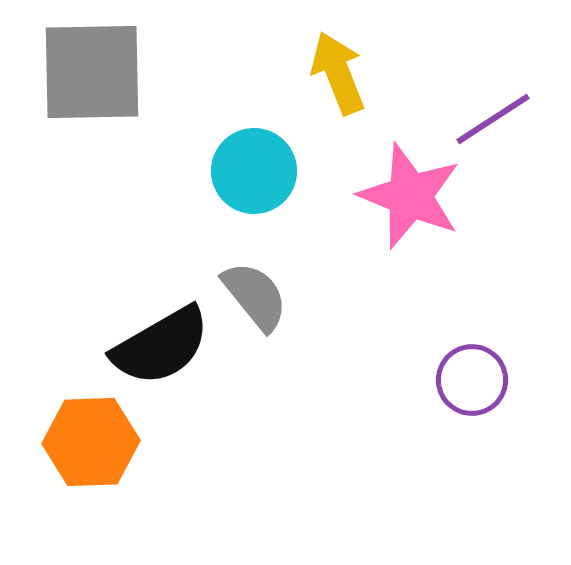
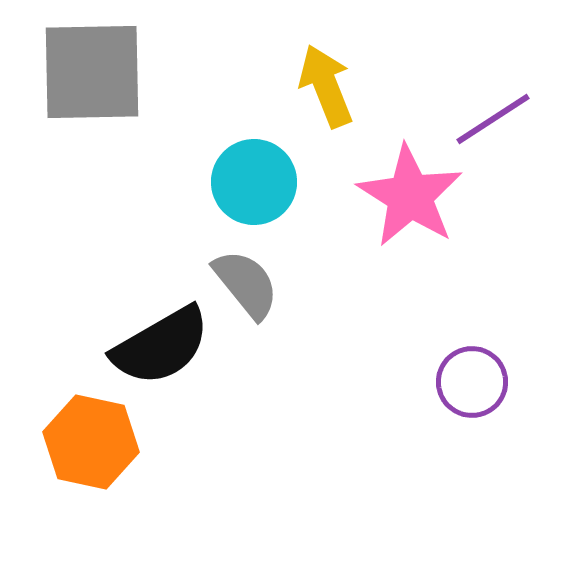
yellow arrow: moved 12 px left, 13 px down
cyan circle: moved 11 px down
pink star: rotated 10 degrees clockwise
gray semicircle: moved 9 px left, 12 px up
purple circle: moved 2 px down
orange hexagon: rotated 14 degrees clockwise
